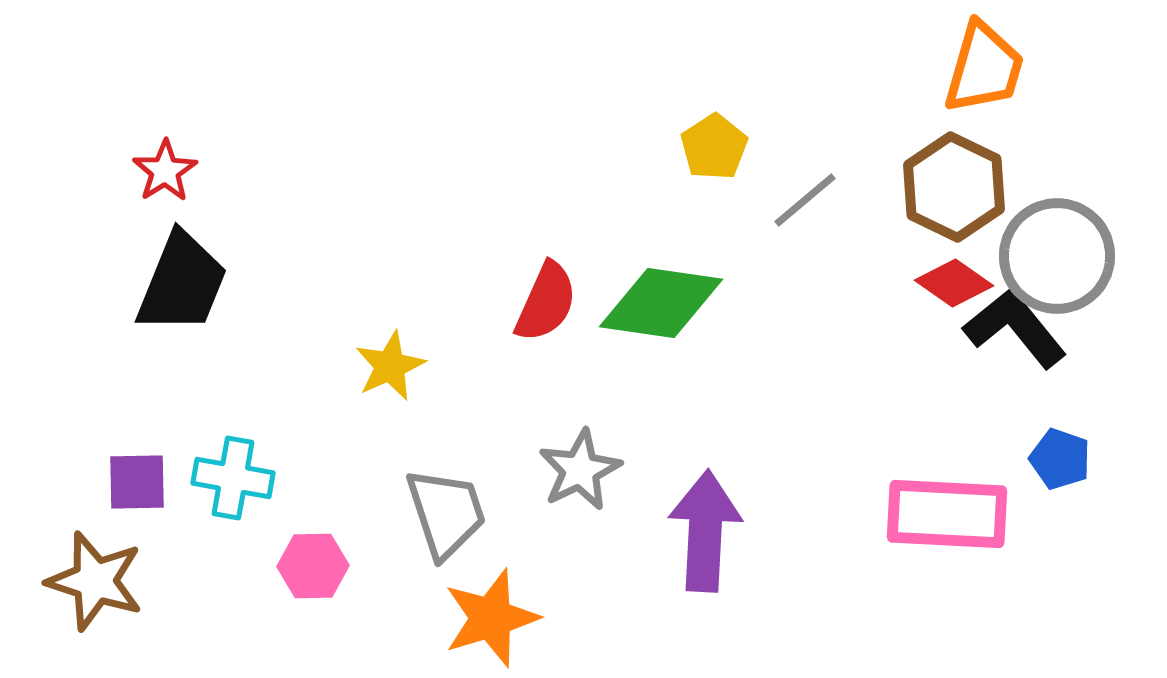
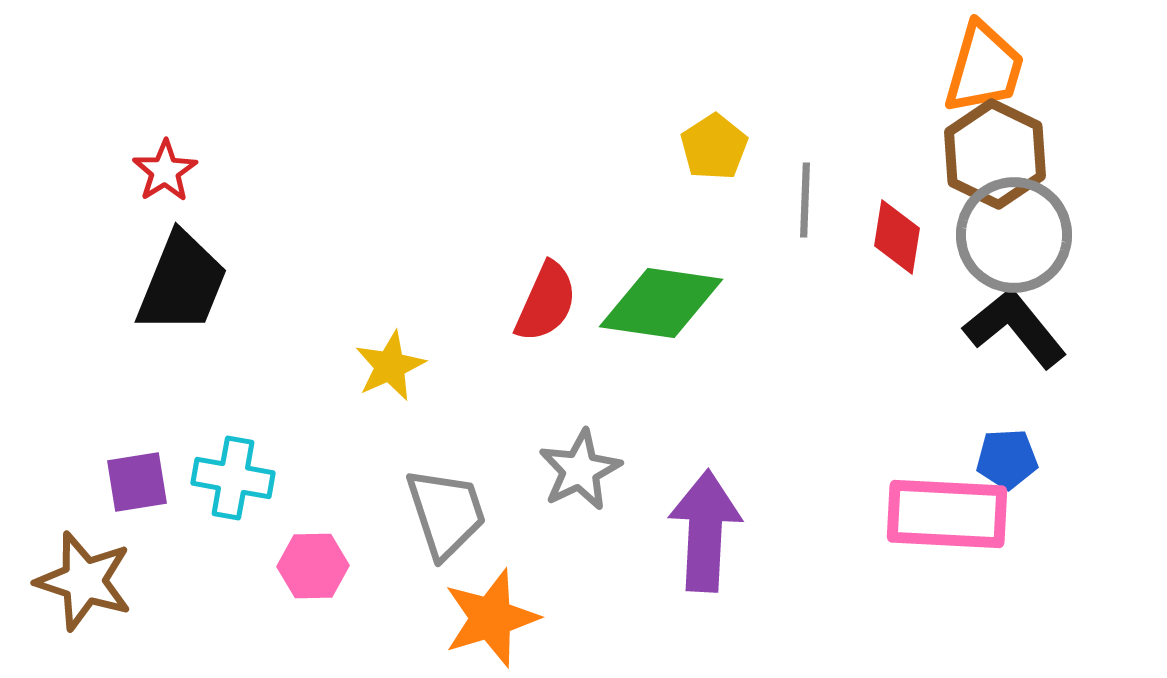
brown hexagon: moved 41 px right, 33 px up
gray line: rotated 48 degrees counterclockwise
gray circle: moved 43 px left, 21 px up
red diamond: moved 57 px left, 46 px up; rotated 64 degrees clockwise
blue pentagon: moved 53 px left; rotated 22 degrees counterclockwise
purple square: rotated 8 degrees counterclockwise
brown star: moved 11 px left
